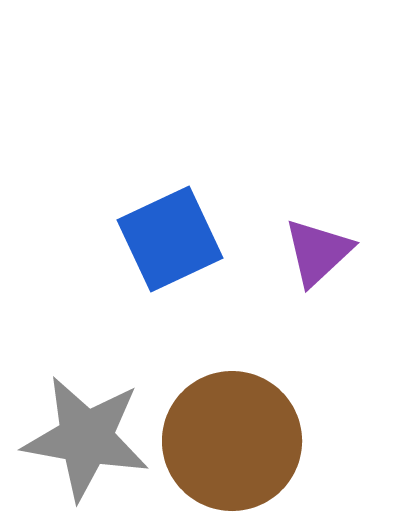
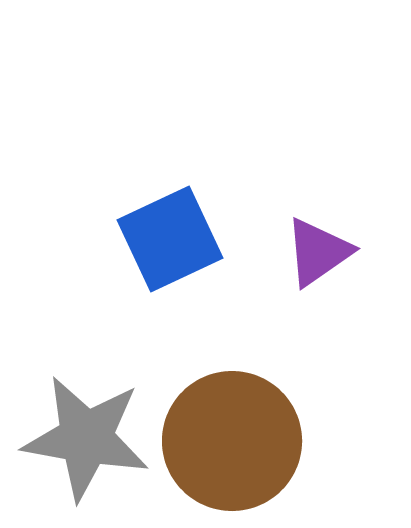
purple triangle: rotated 8 degrees clockwise
